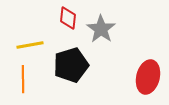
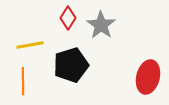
red diamond: rotated 25 degrees clockwise
gray star: moved 4 px up
orange line: moved 2 px down
